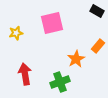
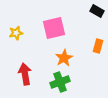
pink square: moved 2 px right, 5 px down
orange rectangle: rotated 24 degrees counterclockwise
orange star: moved 12 px left, 1 px up
